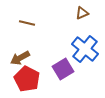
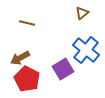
brown triangle: rotated 16 degrees counterclockwise
blue cross: moved 1 px right, 1 px down
